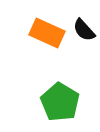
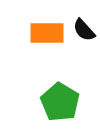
orange rectangle: rotated 24 degrees counterclockwise
